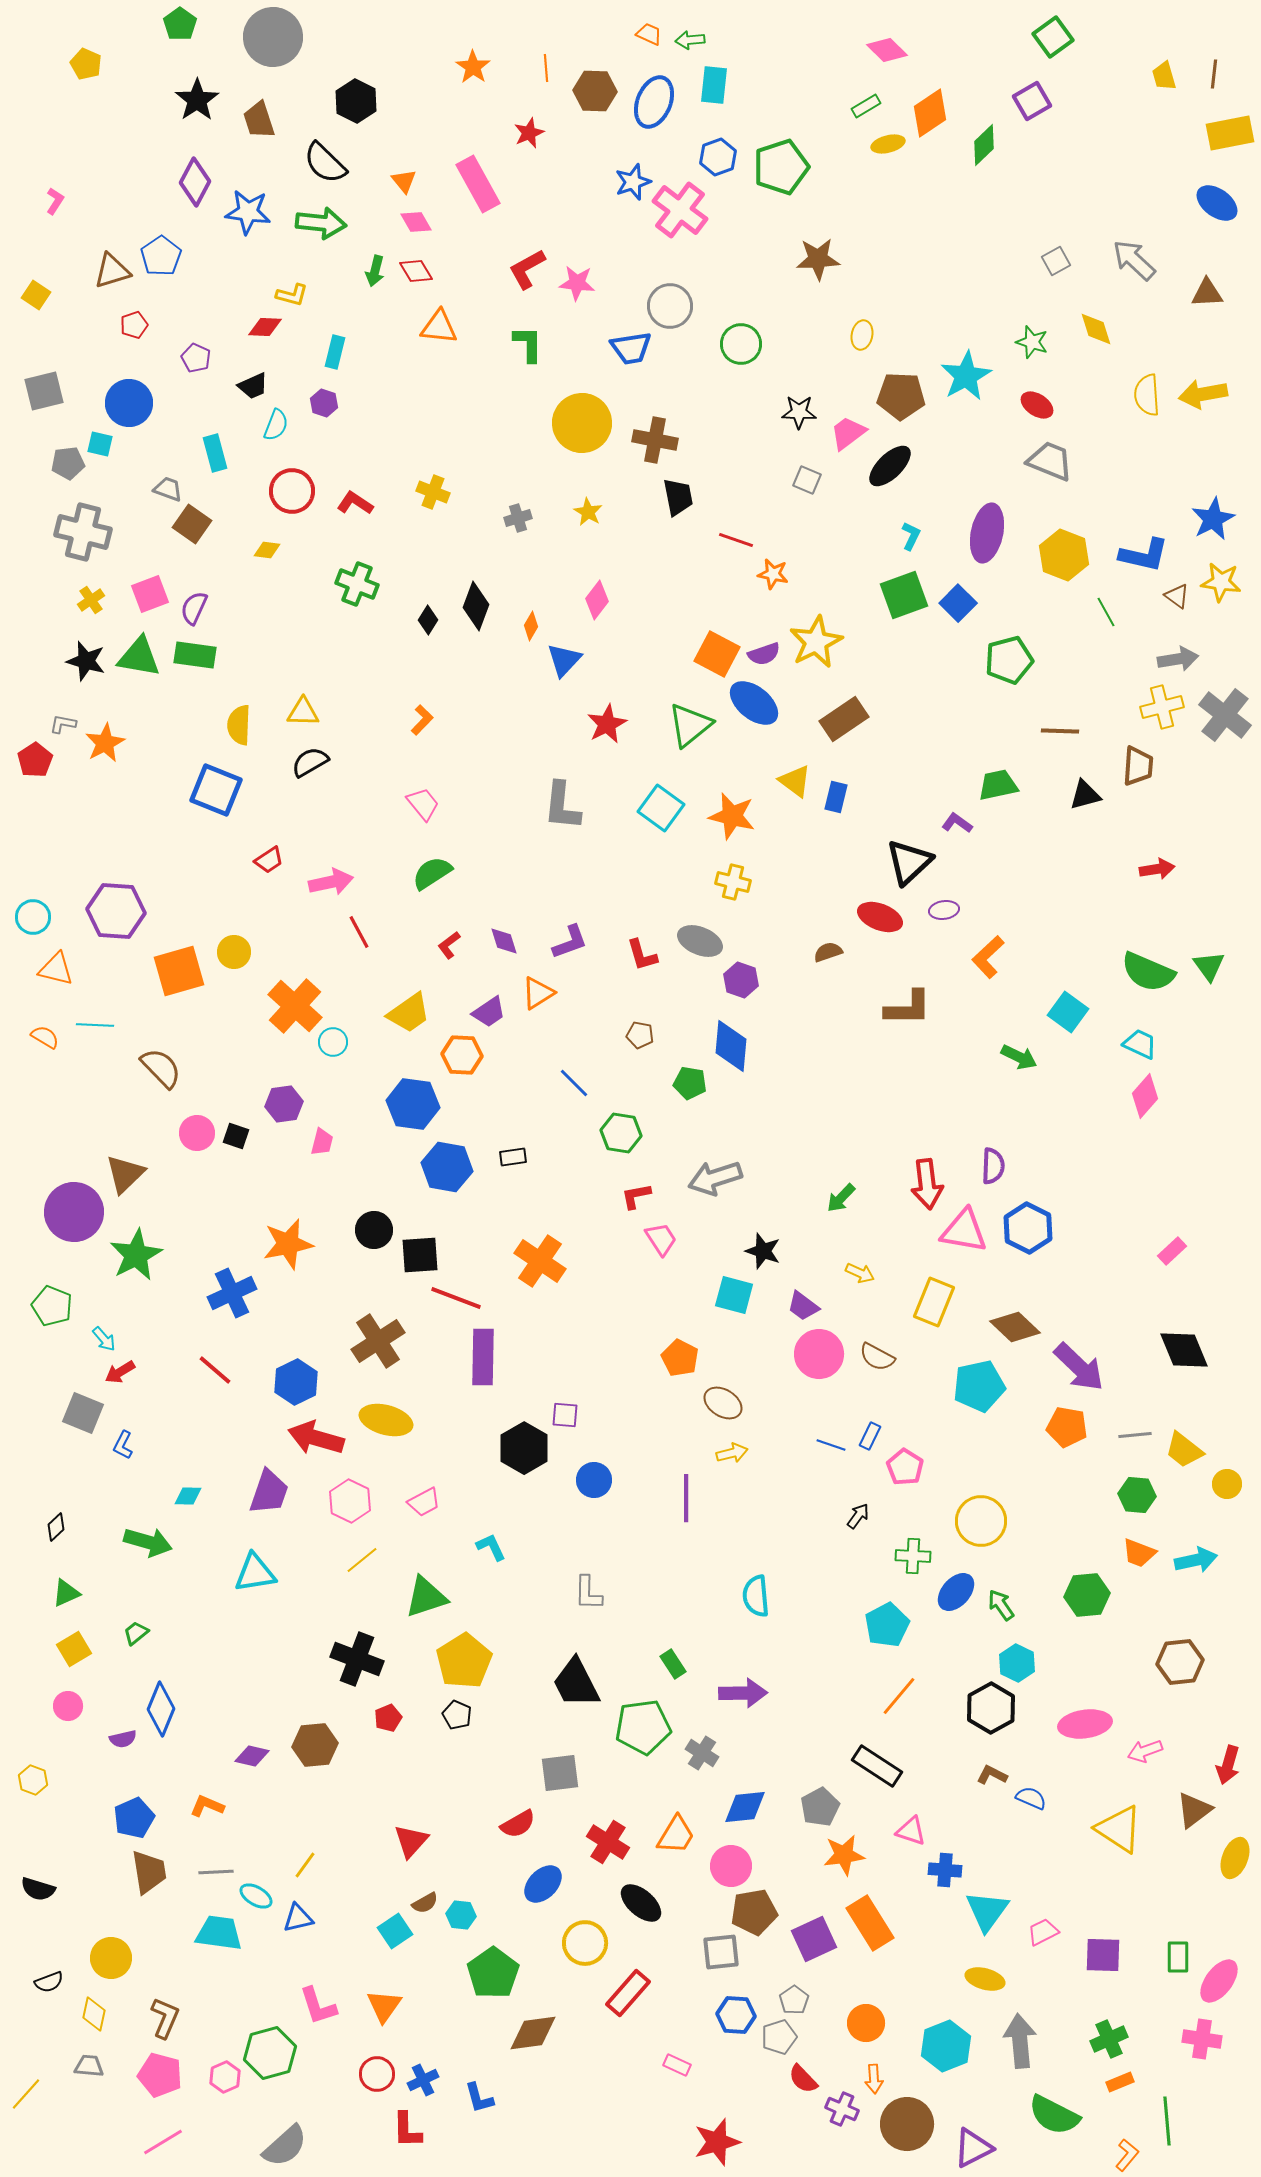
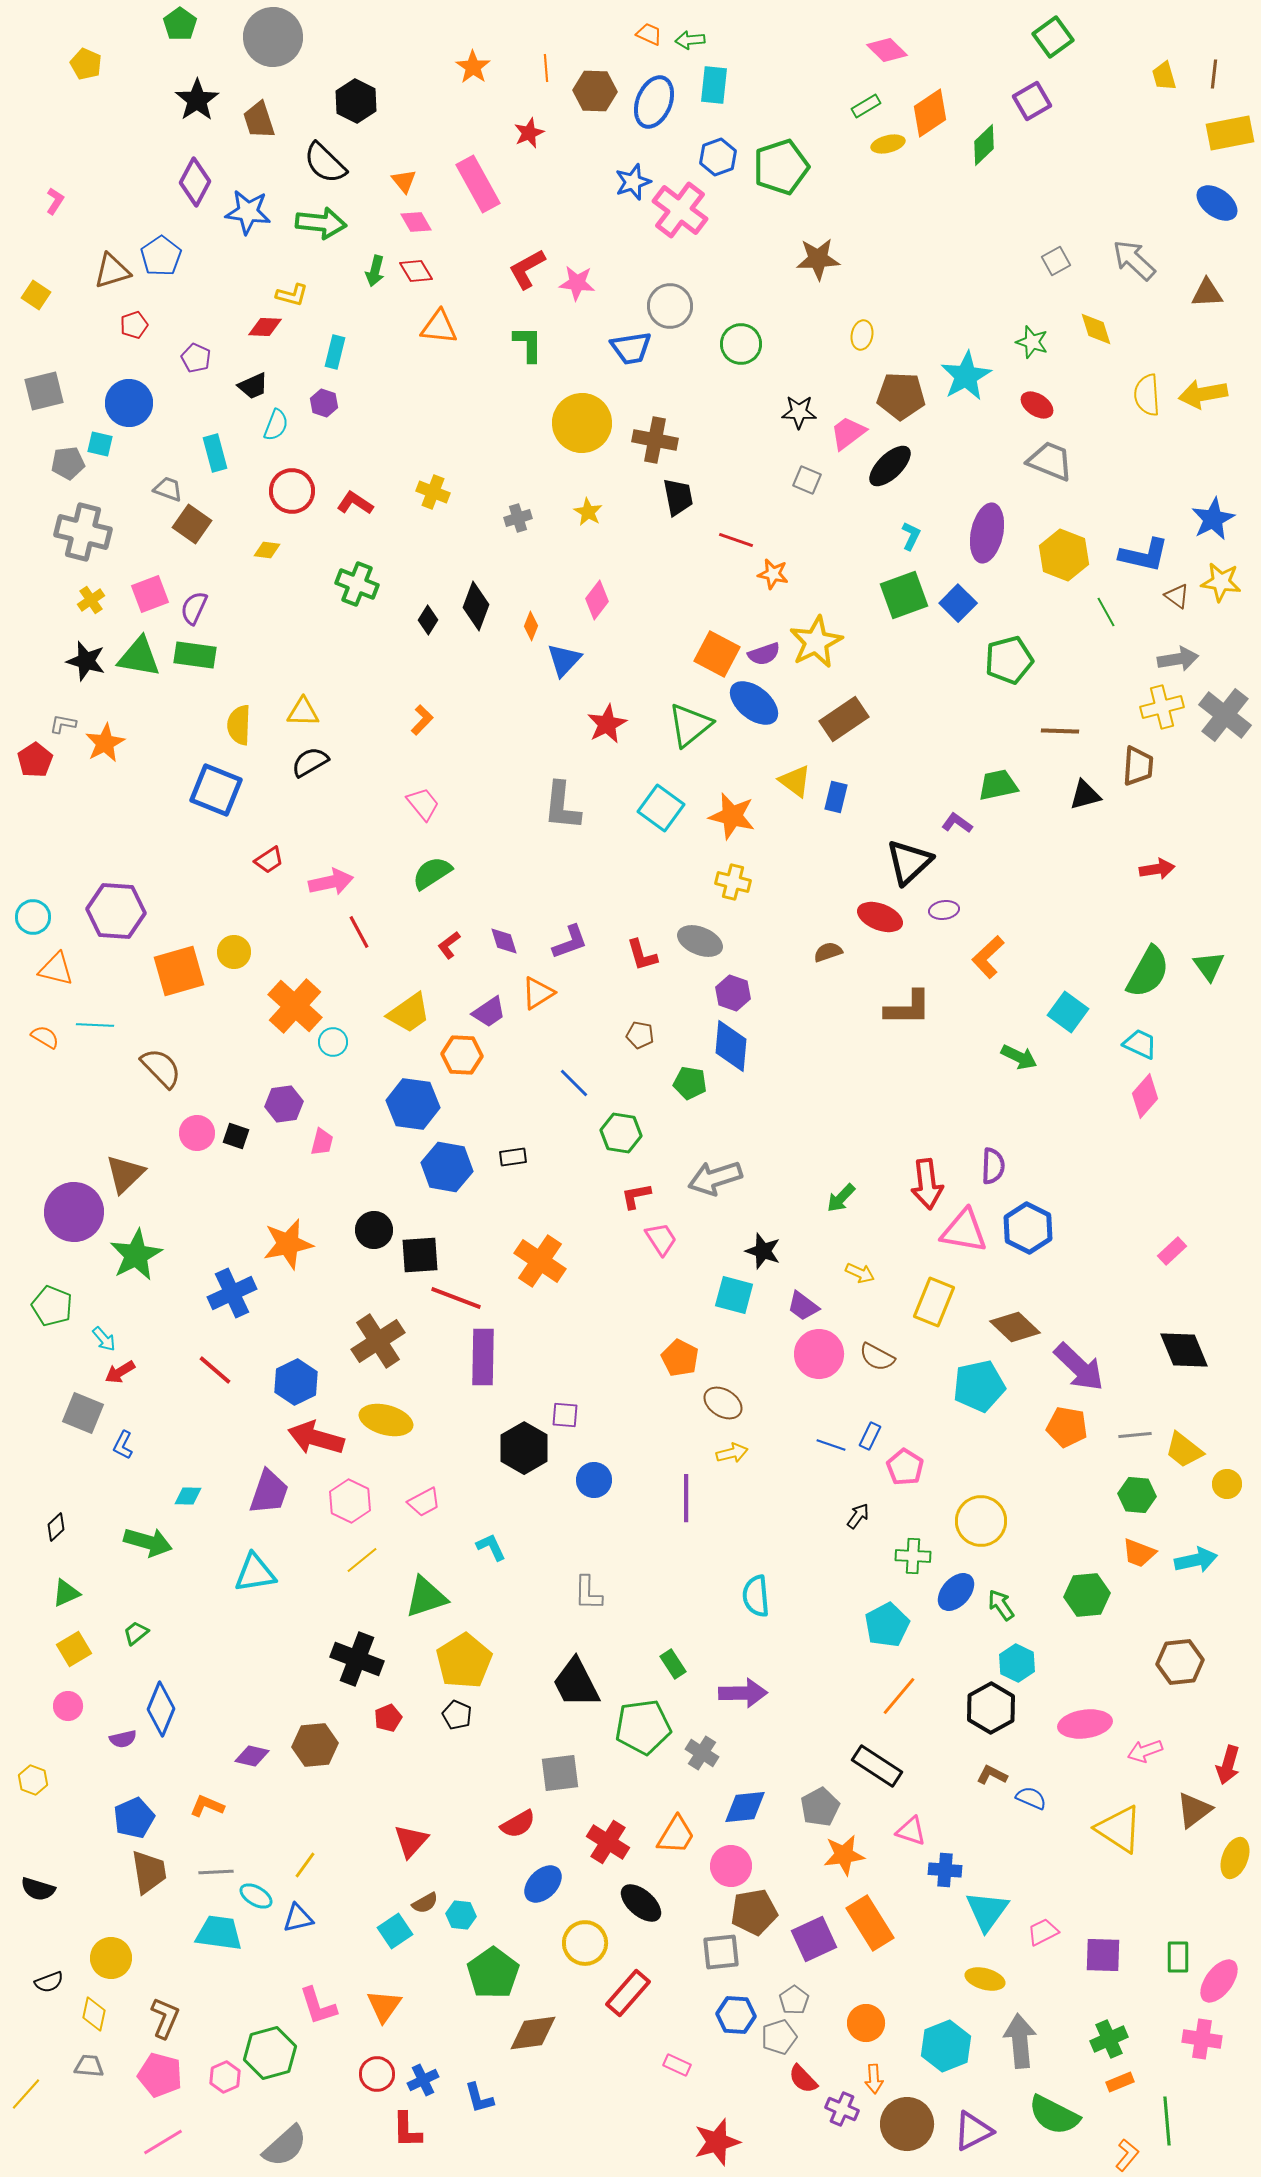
orange diamond at (531, 626): rotated 8 degrees counterclockwise
green semicircle at (1148, 972): rotated 84 degrees counterclockwise
purple hexagon at (741, 980): moved 8 px left, 13 px down
purple triangle at (973, 2148): moved 17 px up
